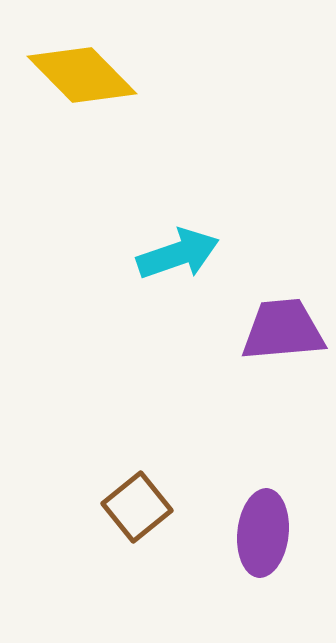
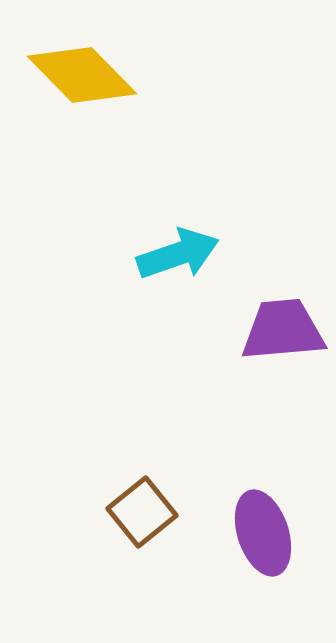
brown square: moved 5 px right, 5 px down
purple ellipse: rotated 24 degrees counterclockwise
